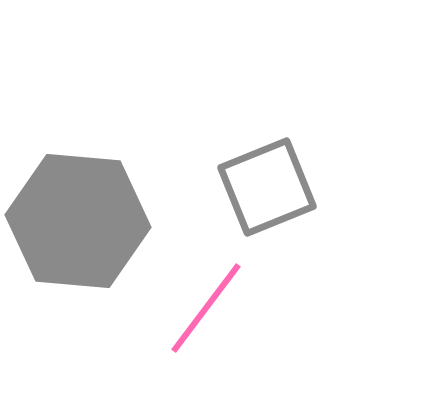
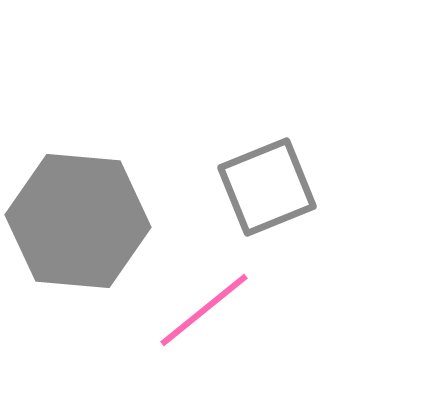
pink line: moved 2 px left, 2 px down; rotated 14 degrees clockwise
